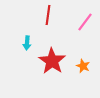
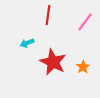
cyan arrow: rotated 64 degrees clockwise
red star: moved 1 px right, 1 px down; rotated 8 degrees counterclockwise
orange star: moved 1 px down; rotated 16 degrees clockwise
